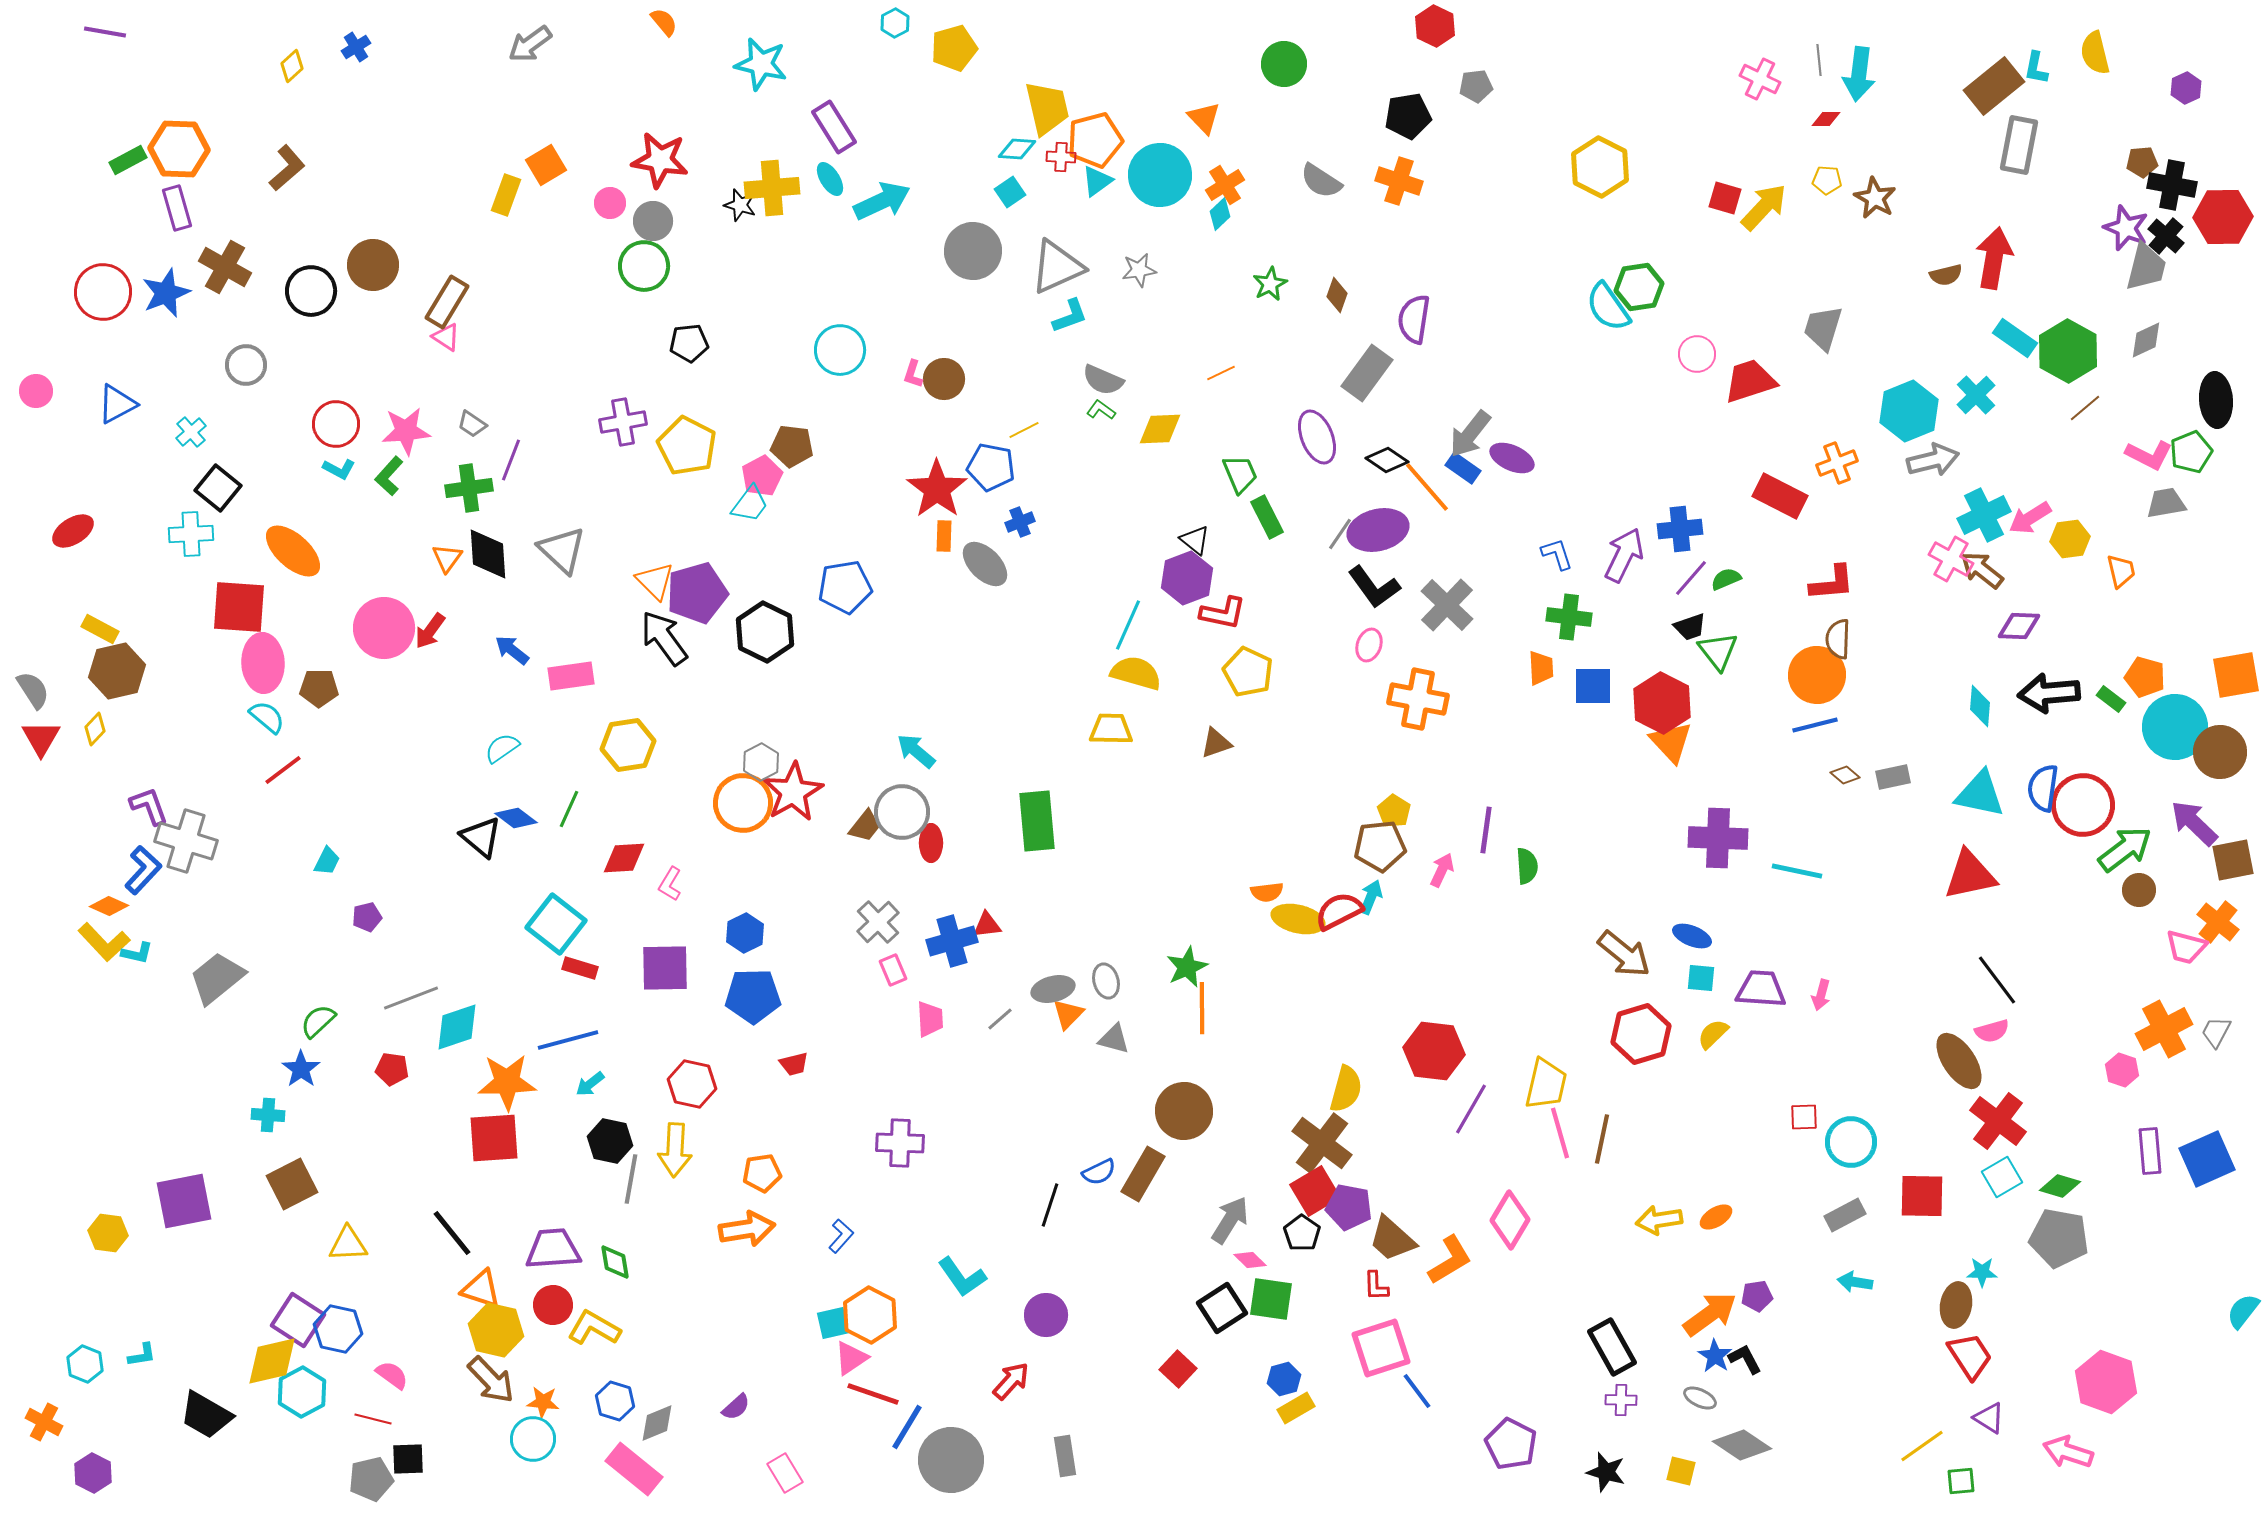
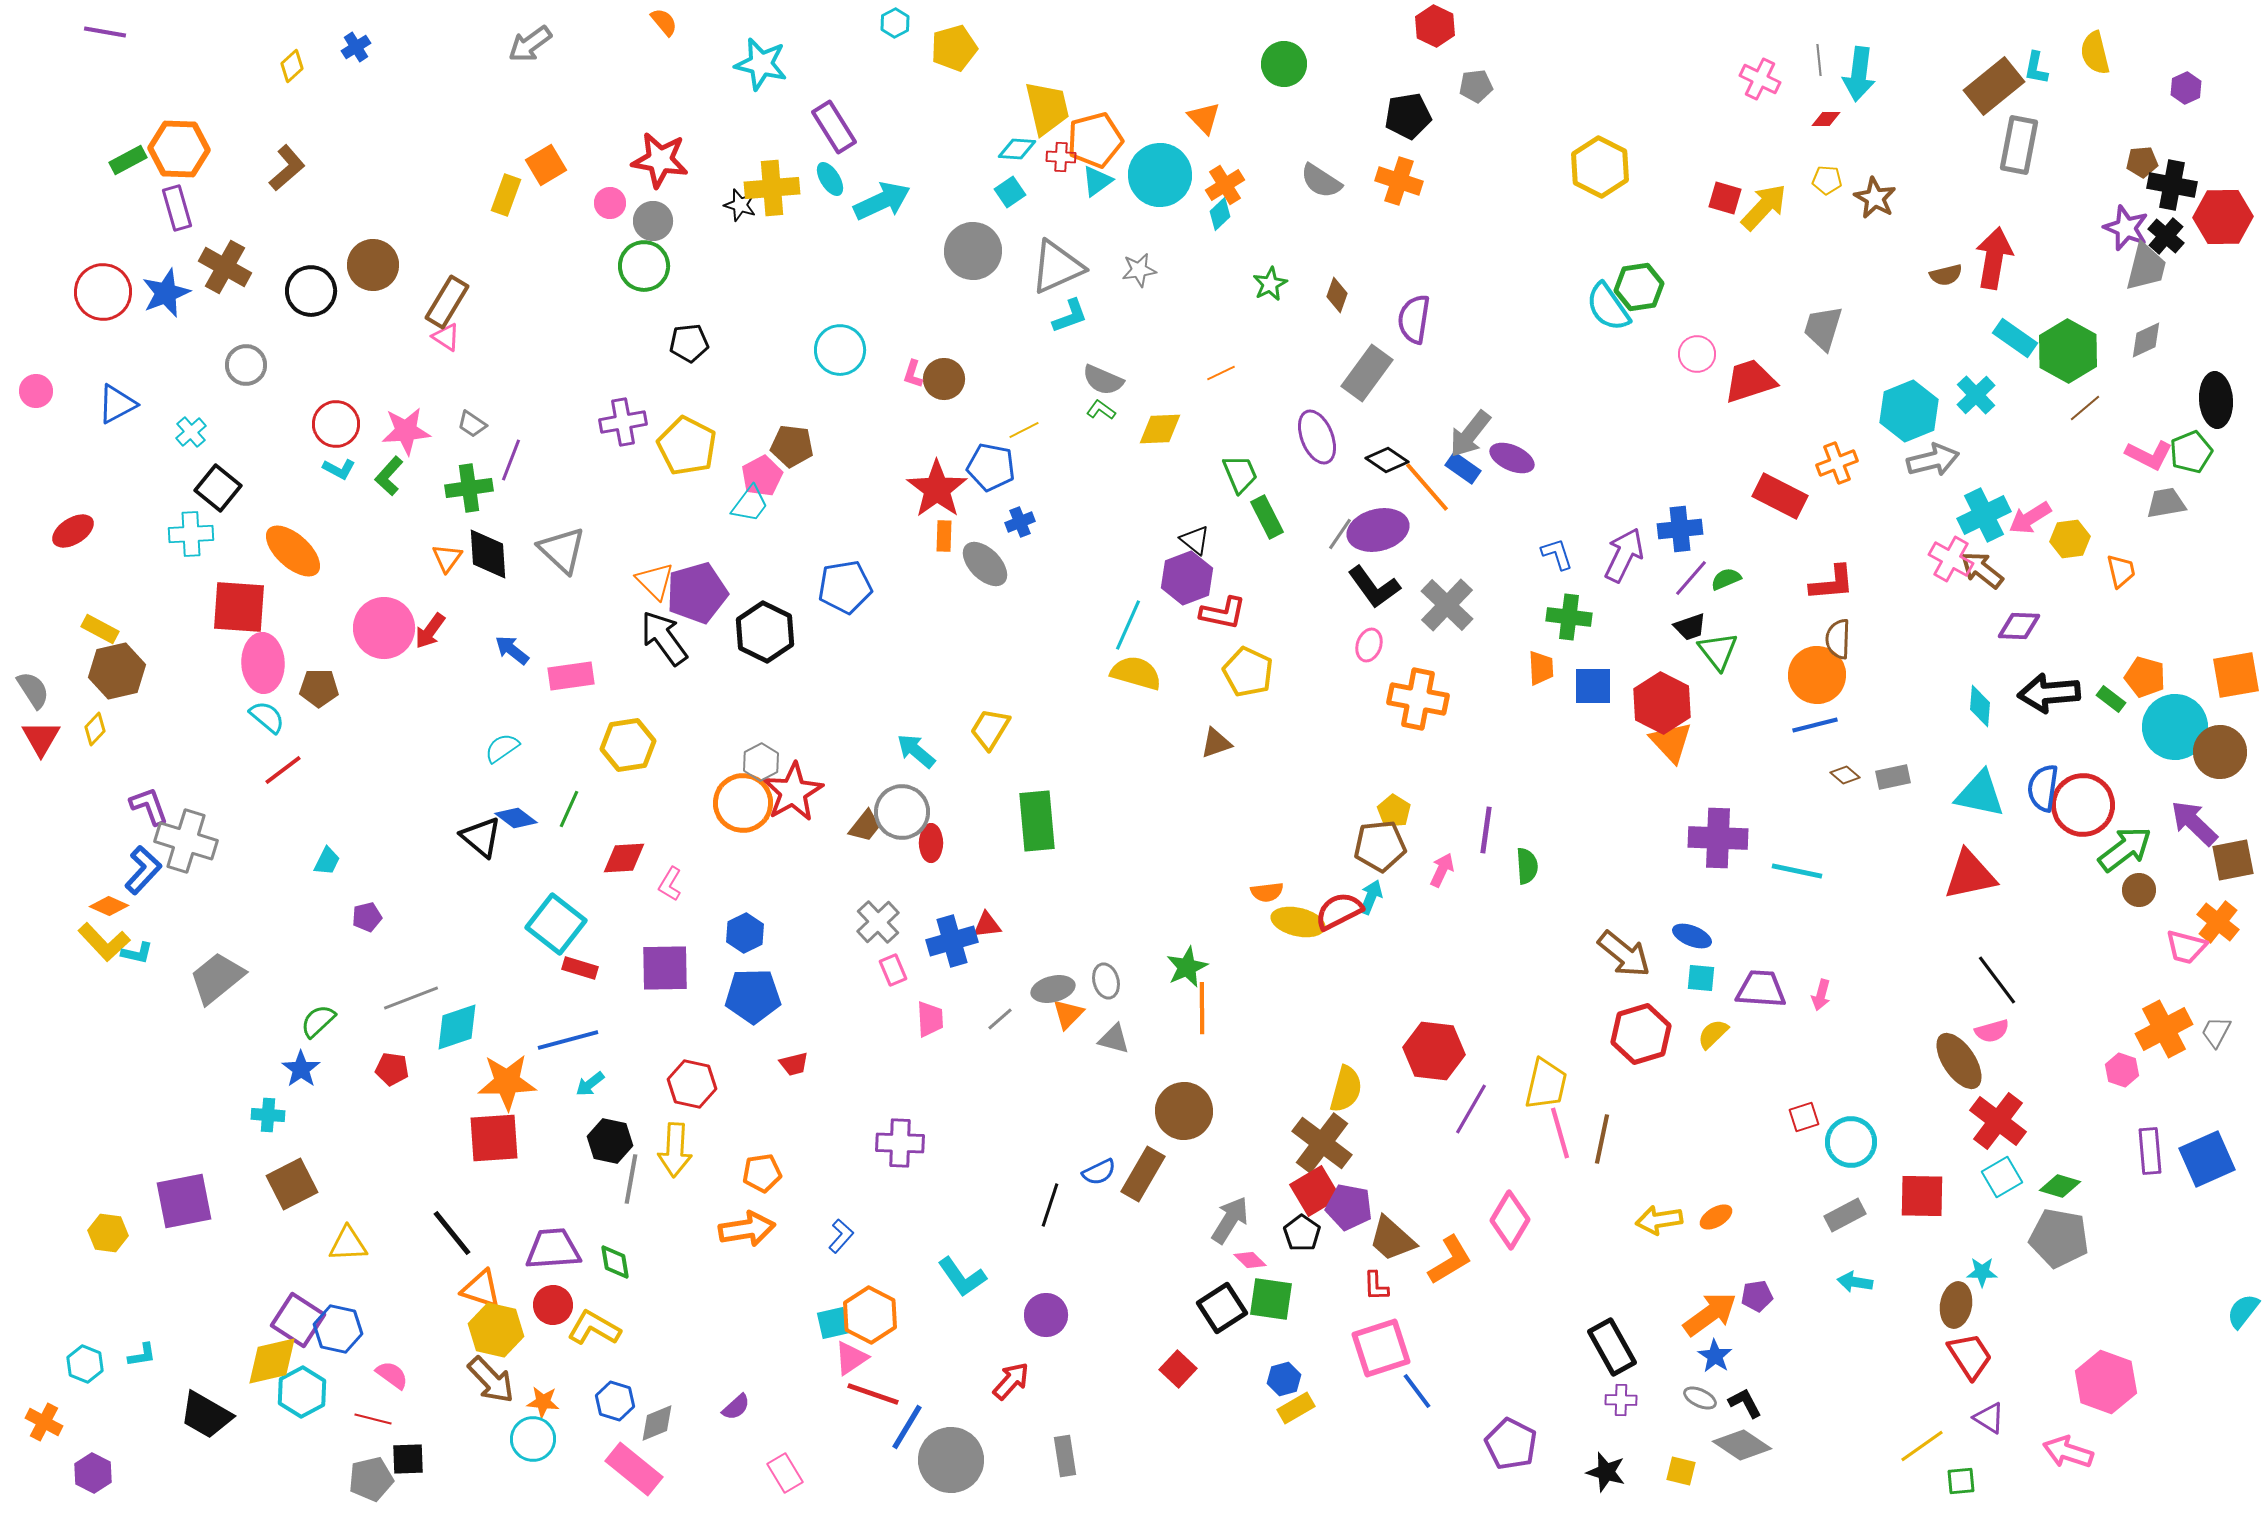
yellow trapezoid at (1111, 729): moved 121 px left; rotated 60 degrees counterclockwise
yellow ellipse at (1298, 919): moved 3 px down
red square at (1804, 1117): rotated 16 degrees counterclockwise
black L-shape at (1745, 1359): moved 44 px down
